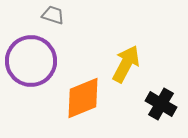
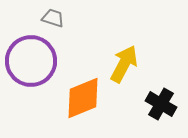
gray trapezoid: moved 3 px down
yellow arrow: moved 2 px left
